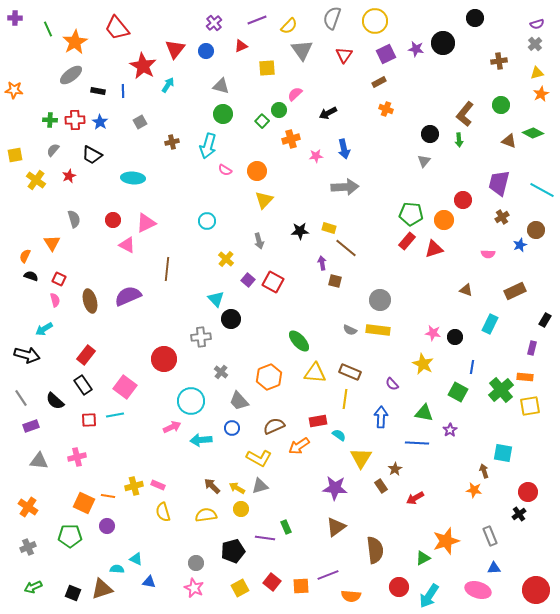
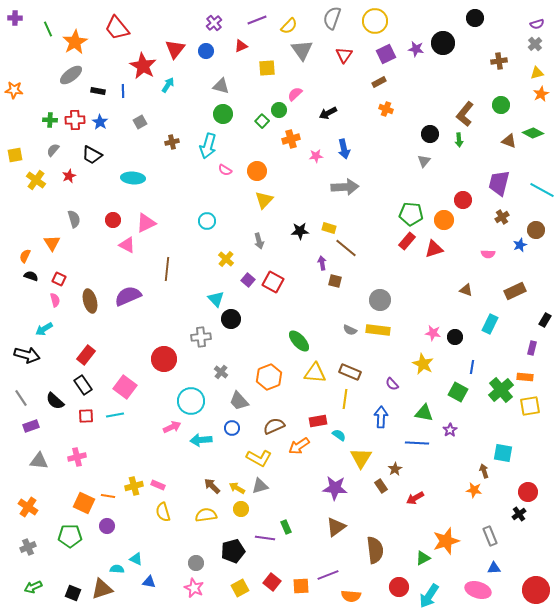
red square at (89, 420): moved 3 px left, 4 px up
